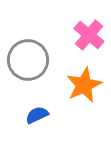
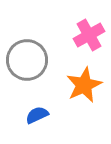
pink cross: rotated 20 degrees clockwise
gray circle: moved 1 px left
